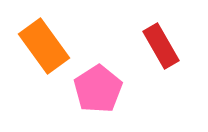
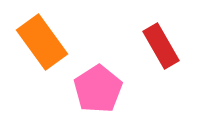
orange rectangle: moved 2 px left, 4 px up
